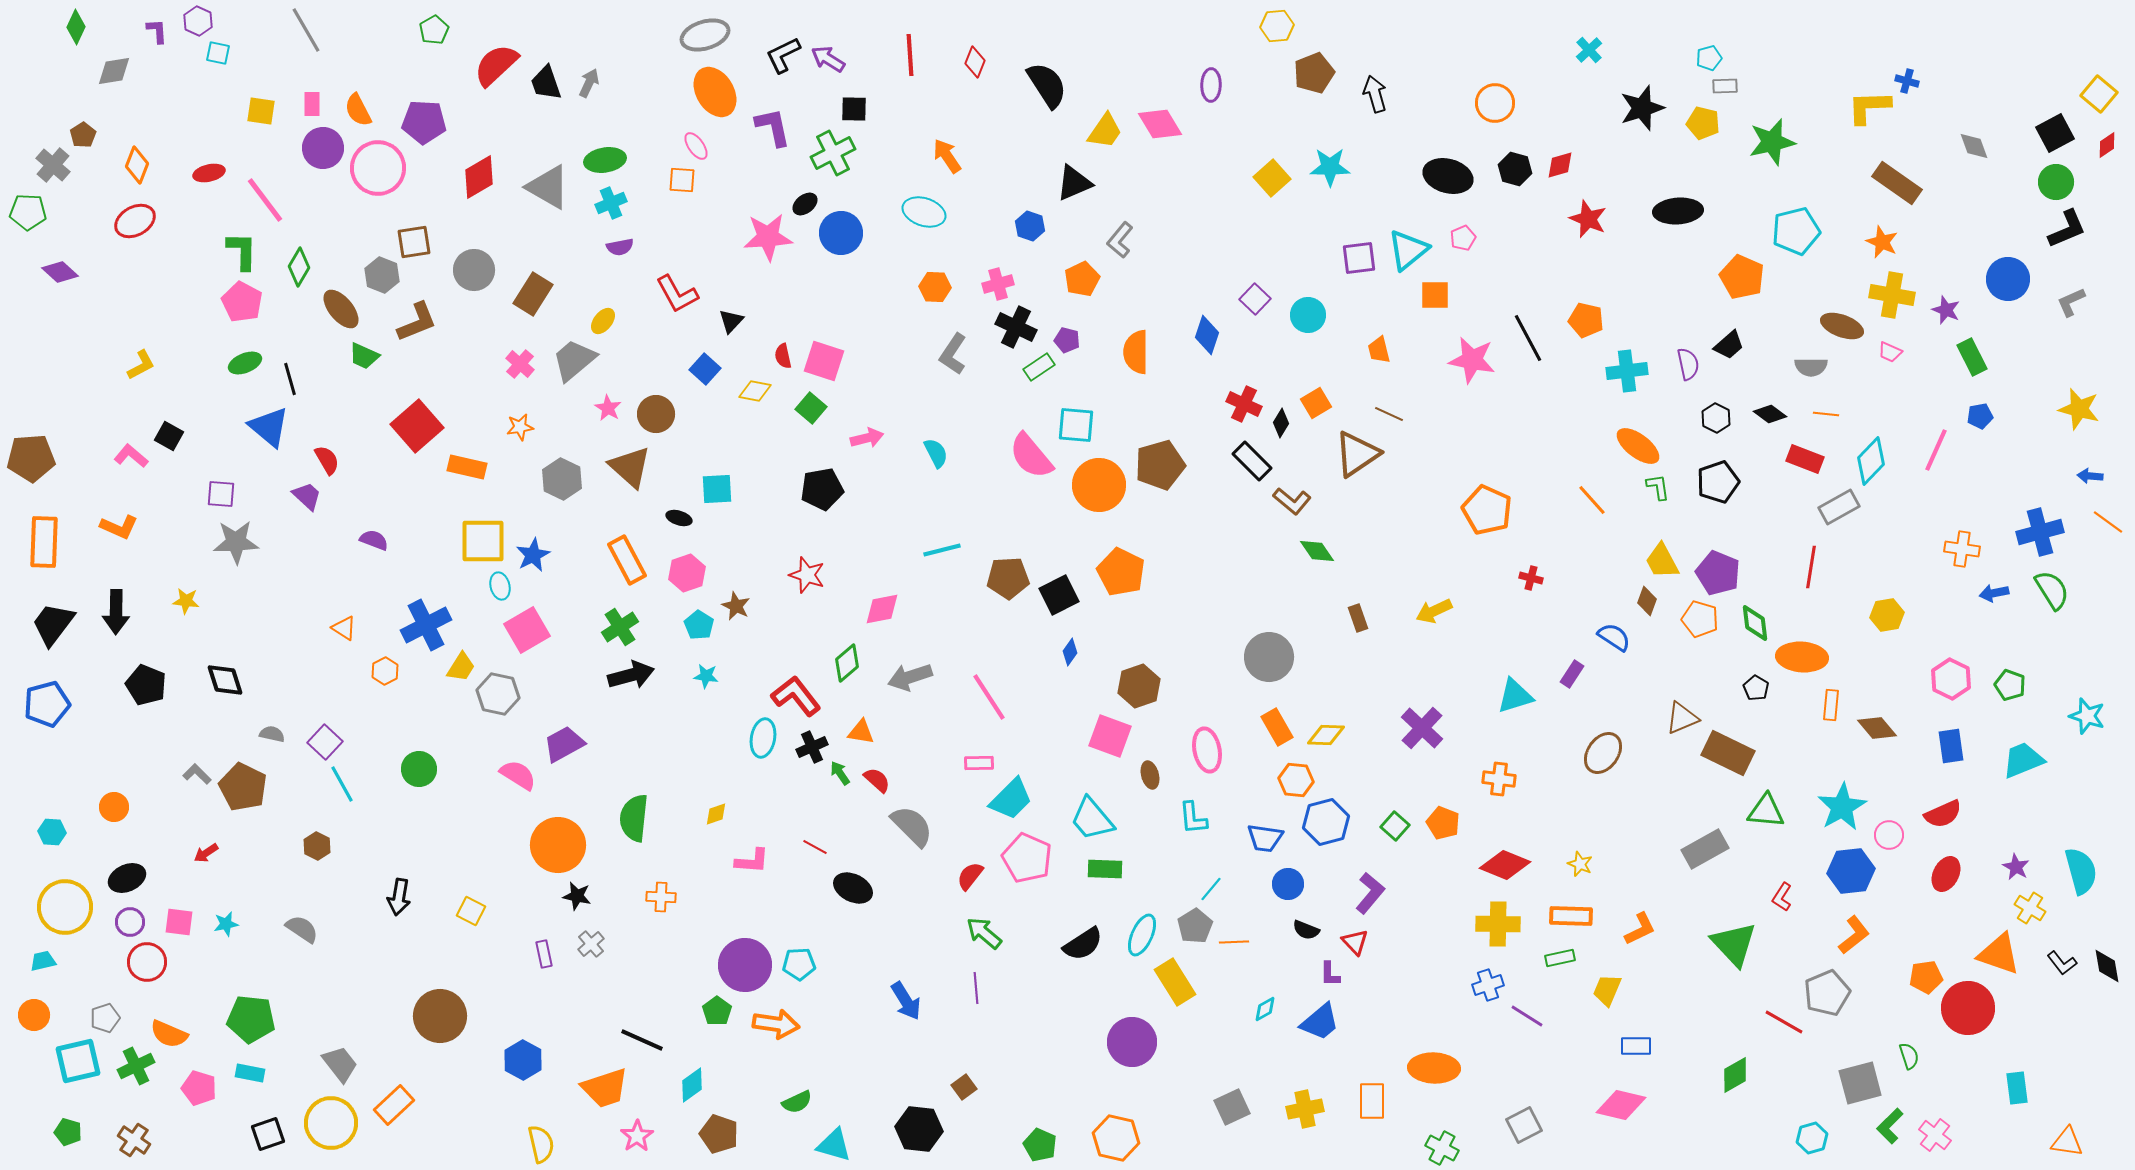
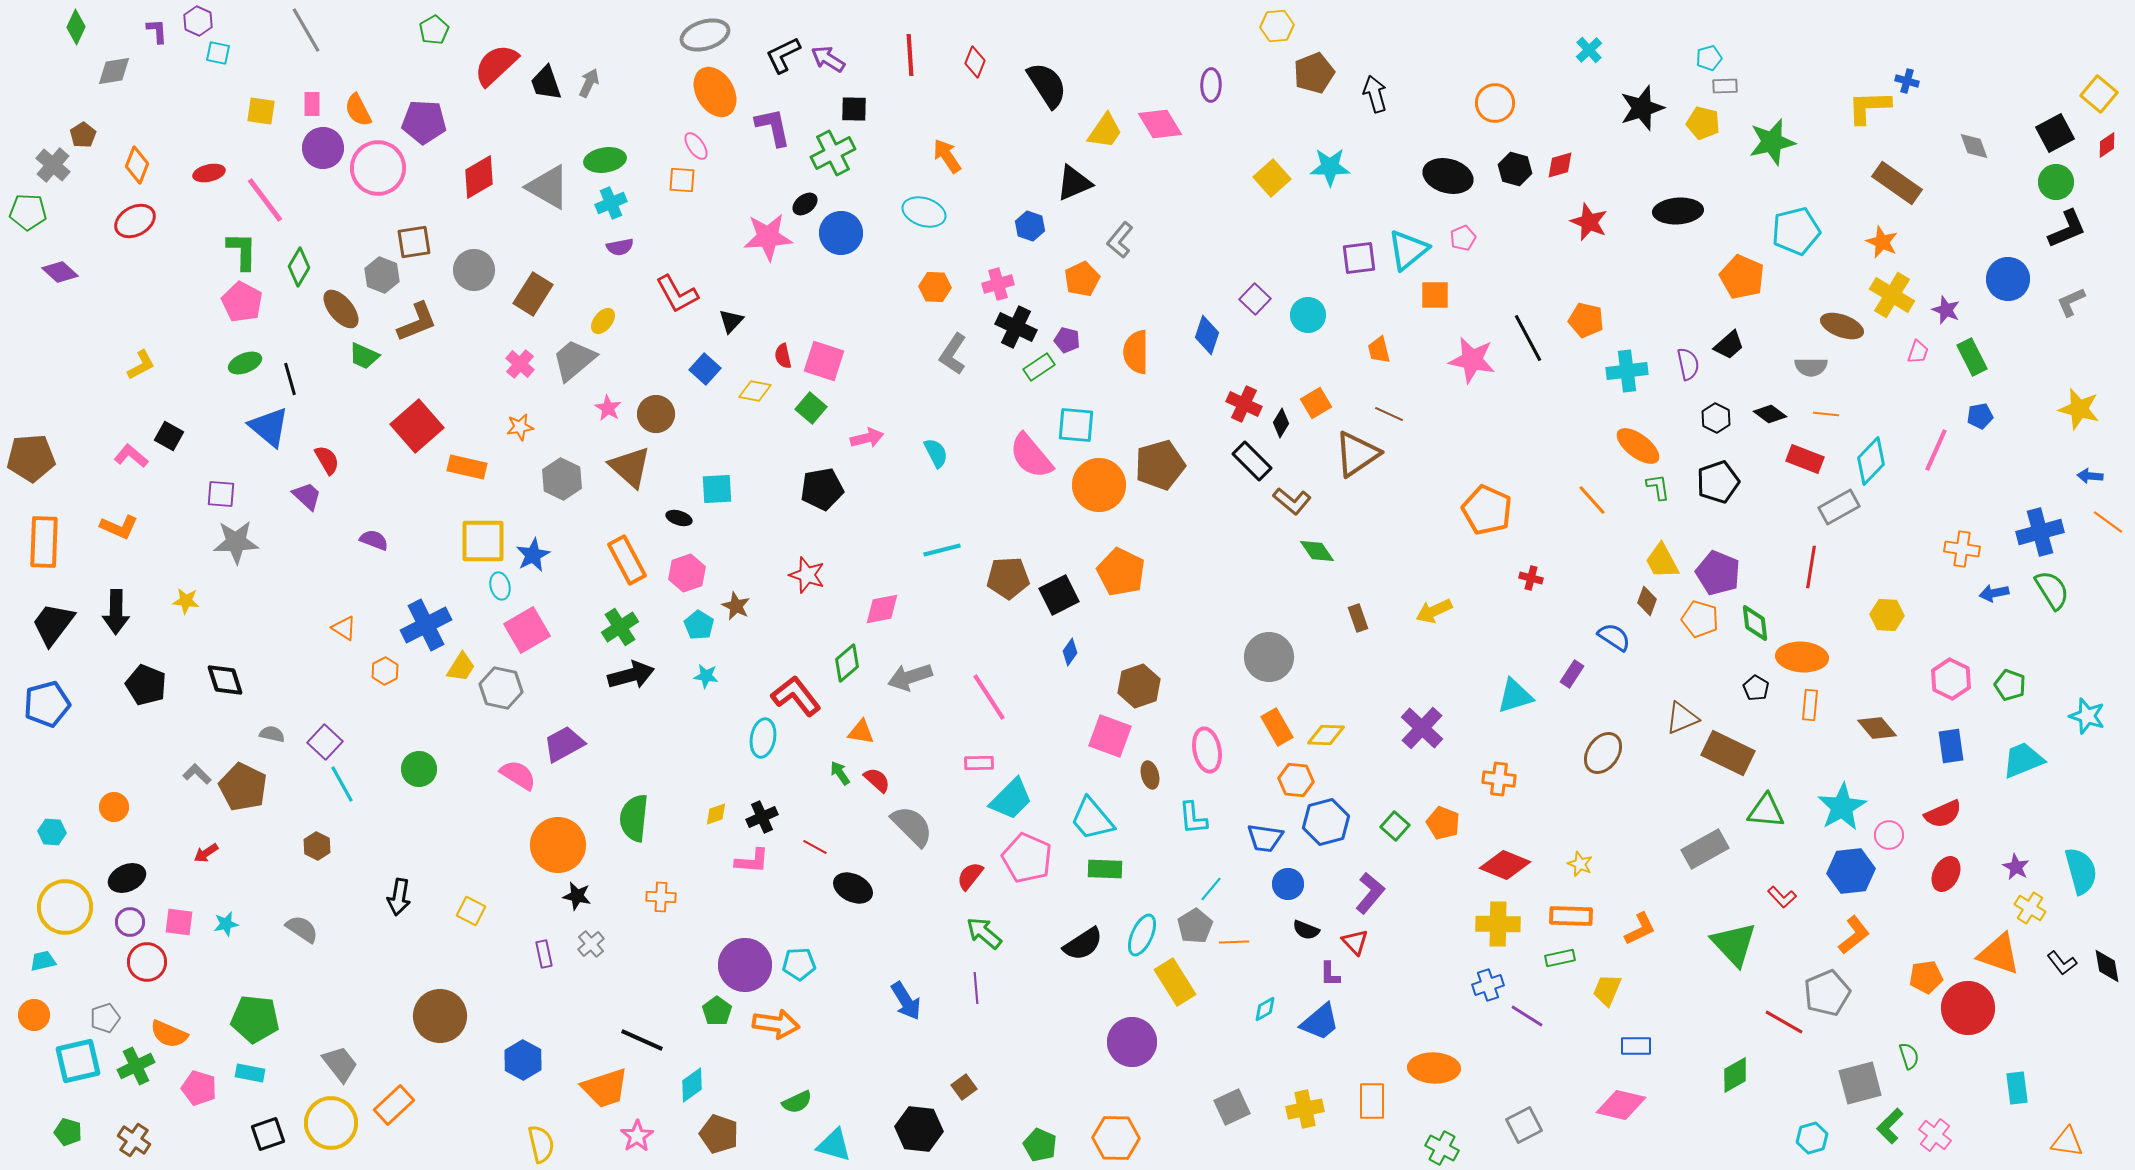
red star at (1588, 219): moved 1 px right, 3 px down
yellow cross at (1892, 295): rotated 21 degrees clockwise
pink trapezoid at (1890, 352): moved 28 px right; rotated 95 degrees counterclockwise
yellow hexagon at (1887, 615): rotated 12 degrees clockwise
gray hexagon at (498, 694): moved 3 px right, 6 px up
orange rectangle at (1831, 705): moved 21 px left
black cross at (812, 747): moved 50 px left, 70 px down
red L-shape at (1782, 897): rotated 76 degrees counterclockwise
green pentagon at (251, 1019): moved 4 px right
orange hexagon at (1116, 1138): rotated 12 degrees counterclockwise
